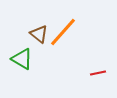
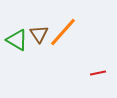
brown triangle: rotated 18 degrees clockwise
green triangle: moved 5 px left, 19 px up
